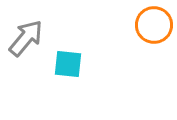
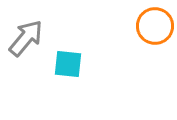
orange circle: moved 1 px right, 1 px down
